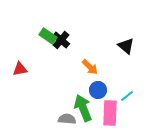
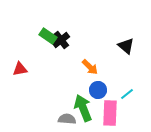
black cross: rotated 12 degrees clockwise
cyan line: moved 2 px up
